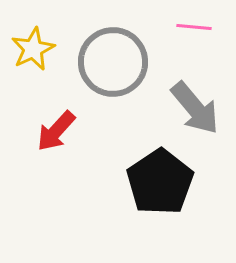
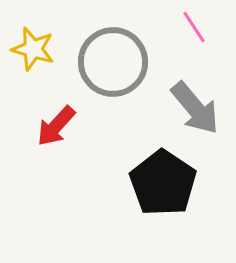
pink line: rotated 52 degrees clockwise
yellow star: rotated 30 degrees counterclockwise
red arrow: moved 5 px up
black pentagon: moved 3 px right, 1 px down; rotated 4 degrees counterclockwise
